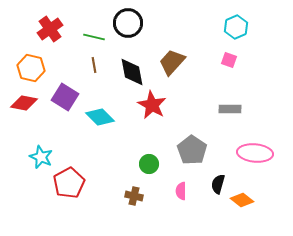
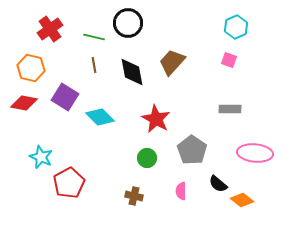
red star: moved 4 px right, 14 px down
green circle: moved 2 px left, 6 px up
black semicircle: rotated 66 degrees counterclockwise
